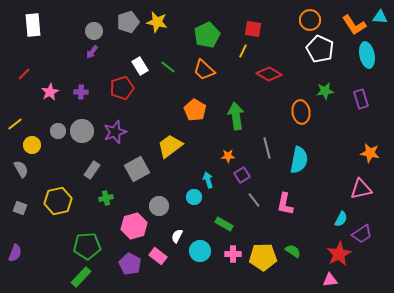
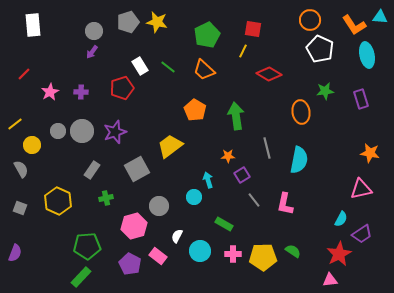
yellow hexagon at (58, 201): rotated 24 degrees counterclockwise
